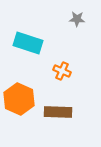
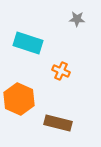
orange cross: moved 1 px left
brown rectangle: moved 11 px down; rotated 12 degrees clockwise
